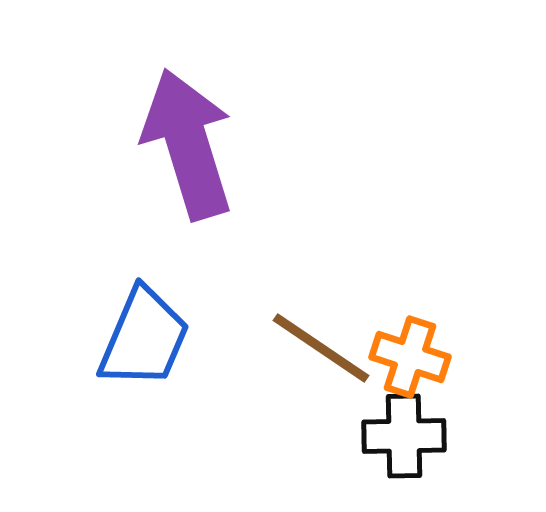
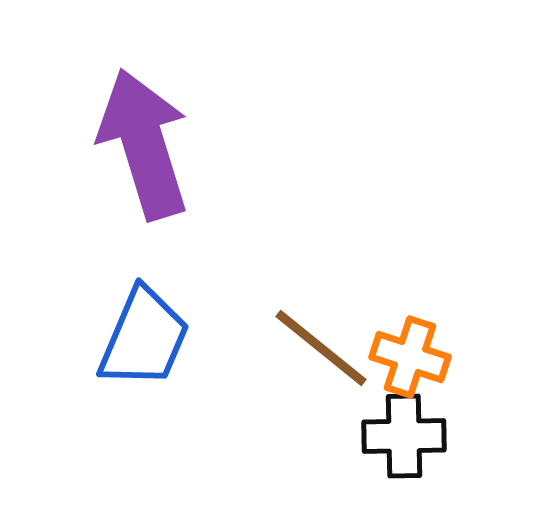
purple arrow: moved 44 px left
brown line: rotated 5 degrees clockwise
